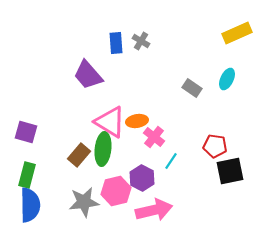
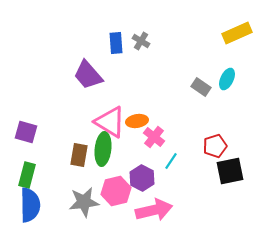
gray rectangle: moved 9 px right, 1 px up
red pentagon: rotated 25 degrees counterclockwise
brown rectangle: rotated 30 degrees counterclockwise
